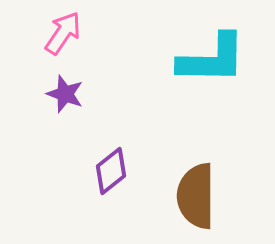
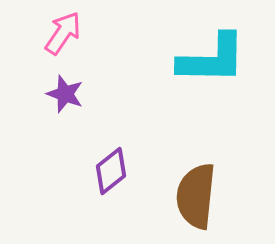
brown semicircle: rotated 6 degrees clockwise
